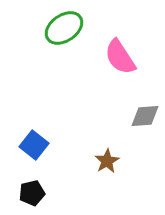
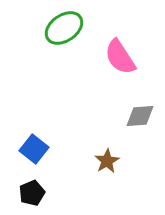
gray diamond: moved 5 px left
blue square: moved 4 px down
black pentagon: rotated 10 degrees counterclockwise
